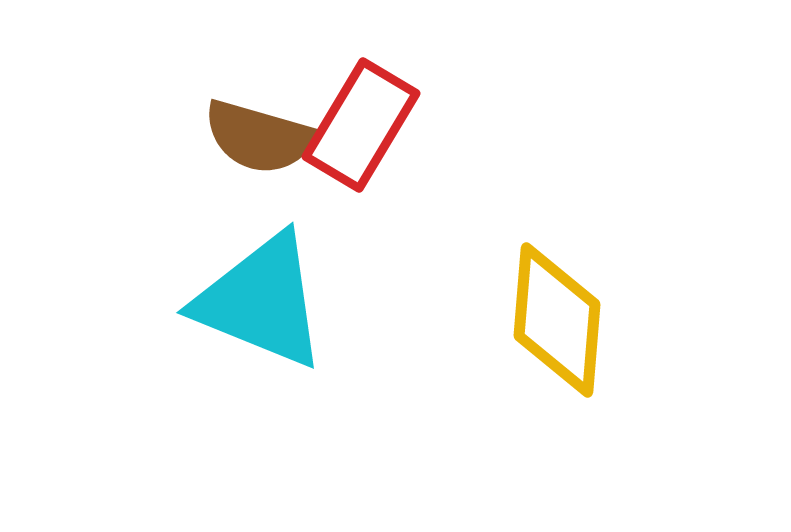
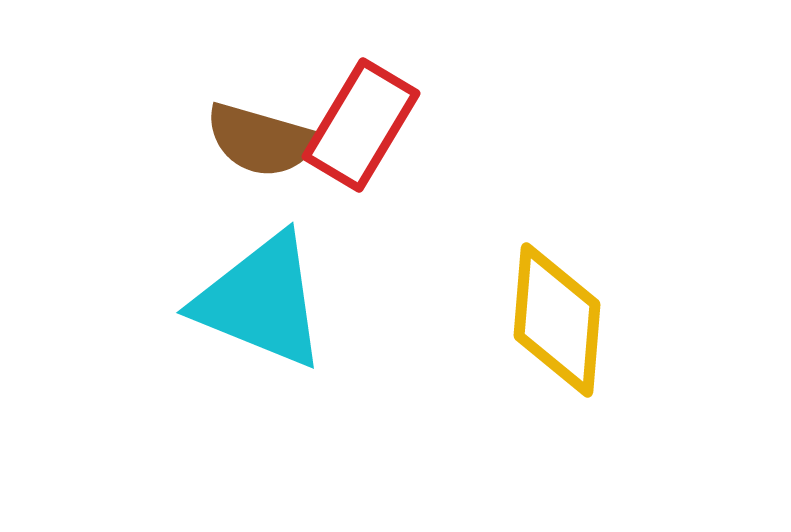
brown semicircle: moved 2 px right, 3 px down
